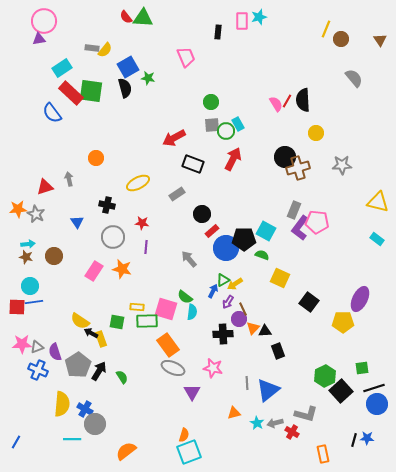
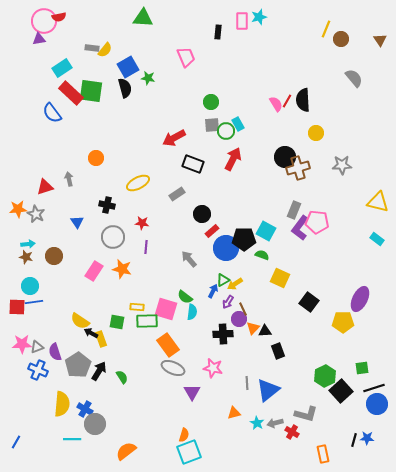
red semicircle at (126, 17): moved 67 px left; rotated 64 degrees counterclockwise
